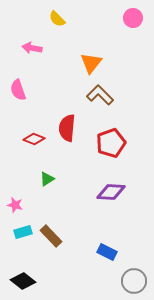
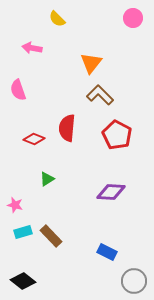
red pentagon: moved 6 px right, 8 px up; rotated 24 degrees counterclockwise
